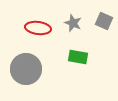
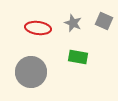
gray circle: moved 5 px right, 3 px down
